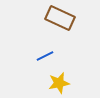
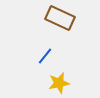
blue line: rotated 24 degrees counterclockwise
